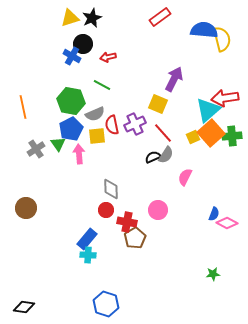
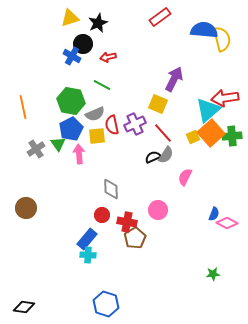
black star at (92, 18): moved 6 px right, 5 px down
red circle at (106, 210): moved 4 px left, 5 px down
